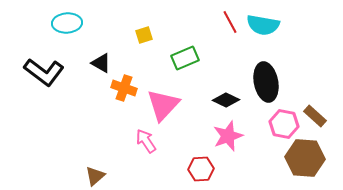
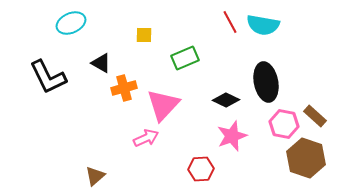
cyan ellipse: moved 4 px right; rotated 20 degrees counterclockwise
yellow square: rotated 18 degrees clockwise
black L-shape: moved 4 px right, 5 px down; rotated 27 degrees clockwise
orange cross: rotated 35 degrees counterclockwise
pink star: moved 4 px right
pink arrow: moved 3 px up; rotated 100 degrees clockwise
brown hexagon: moved 1 px right; rotated 15 degrees clockwise
